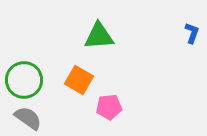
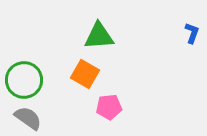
orange square: moved 6 px right, 6 px up
